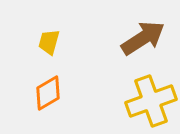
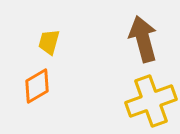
brown arrow: moved 1 px down; rotated 72 degrees counterclockwise
orange diamond: moved 11 px left, 7 px up
